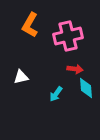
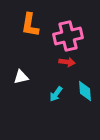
orange L-shape: rotated 20 degrees counterclockwise
red arrow: moved 8 px left, 7 px up
cyan diamond: moved 1 px left, 3 px down
